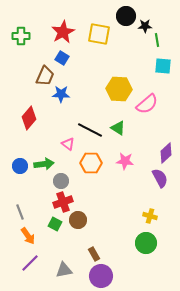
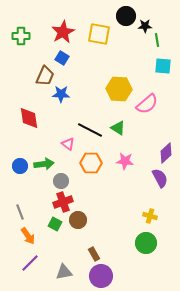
red diamond: rotated 50 degrees counterclockwise
gray triangle: moved 2 px down
